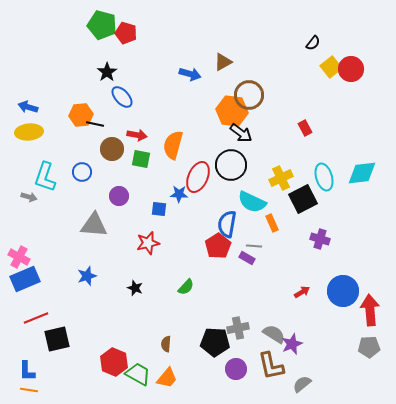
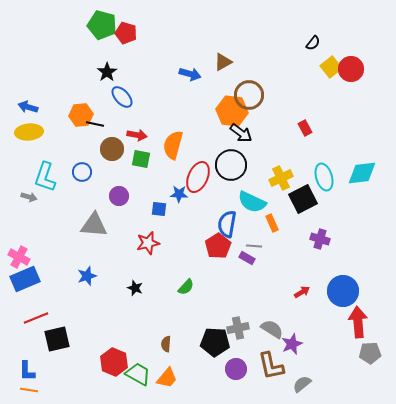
red arrow at (370, 310): moved 12 px left, 12 px down
gray semicircle at (274, 334): moved 2 px left, 5 px up
gray pentagon at (369, 347): moved 1 px right, 6 px down
